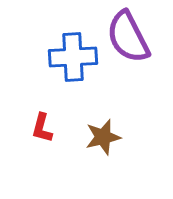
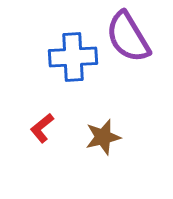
purple semicircle: rotated 4 degrees counterclockwise
red L-shape: rotated 36 degrees clockwise
